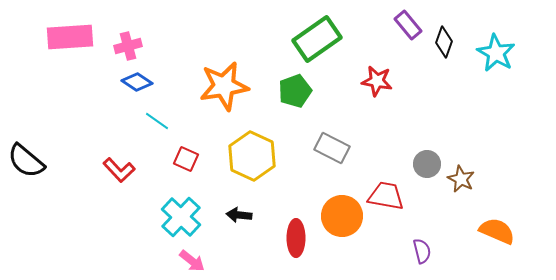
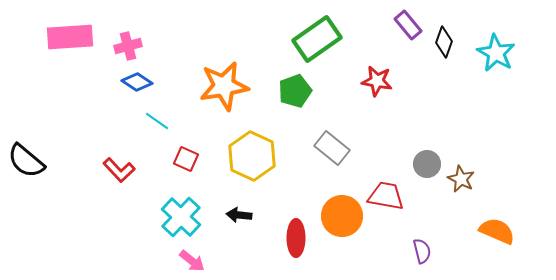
gray rectangle: rotated 12 degrees clockwise
